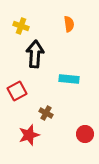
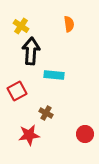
yellow cross: rotated 14 degrees clockwise
black arrow: moved 4 px left, 3 px up
cyan rectangle: moved 15 px left, 4 px up
red star: rotated 10 degrees clockwise
